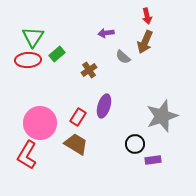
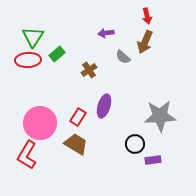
gray star: moved 2 px left; rotated 16 degrees clockwise
